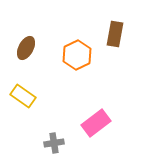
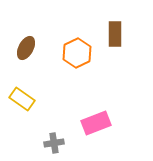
brown rectangle: rotated 10 degrees counterclockwise
orange hexagon: moved 2 px up
yellow rectangle: moved 1 px left, 3 px down
pink rectangle: rotated 16 degrees clockwise
